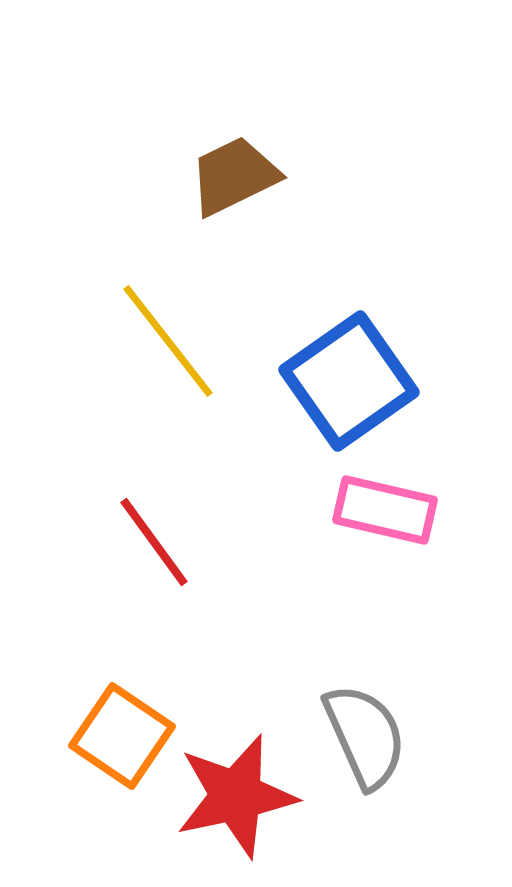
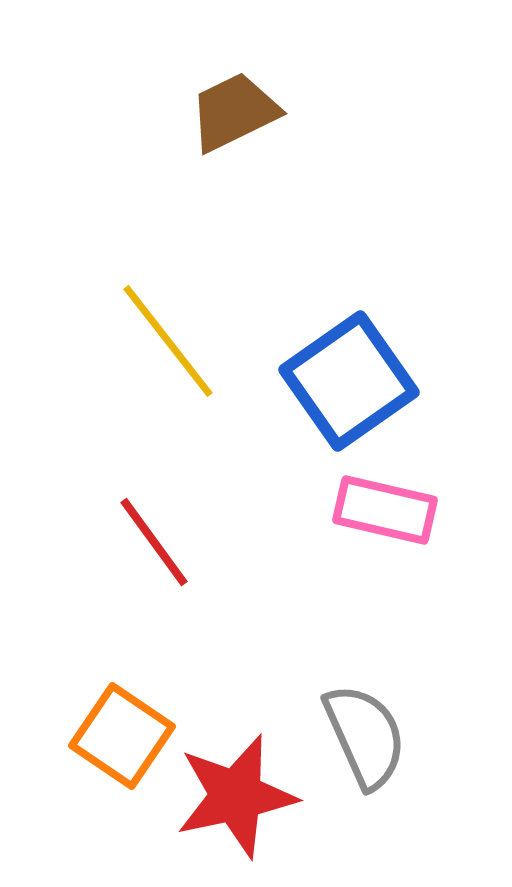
brown trapezoid: moved 64 px up
